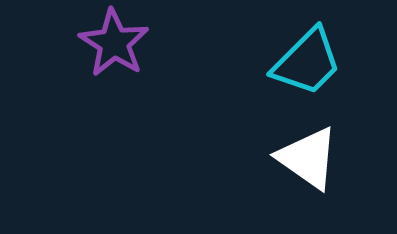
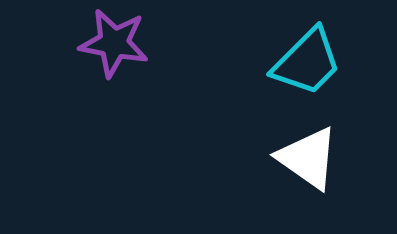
purple star: rotated 22 degrees counterclockwise
